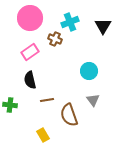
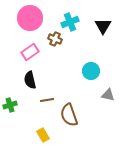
cyan circle: moved 2 px right
gray triangle: moved 15 px right, 5 px up; rotated 40 degrees counterclockwise
green cross: rotated 24 degrees counterclockwise
